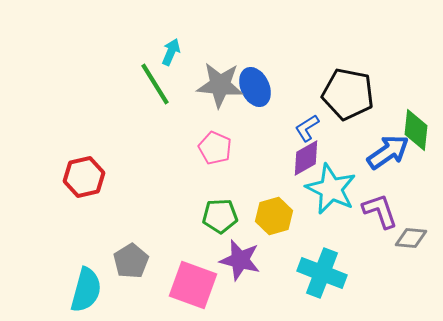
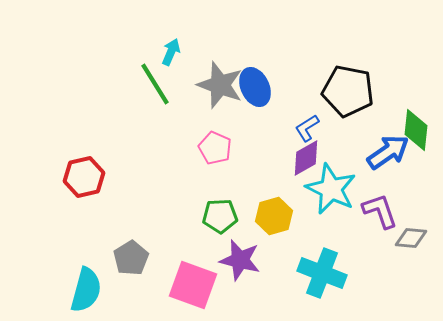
gray star: rotated 15 degrees clockwise
black pentagon: moved 3 px up
gray pentagon: moved 3 px up
